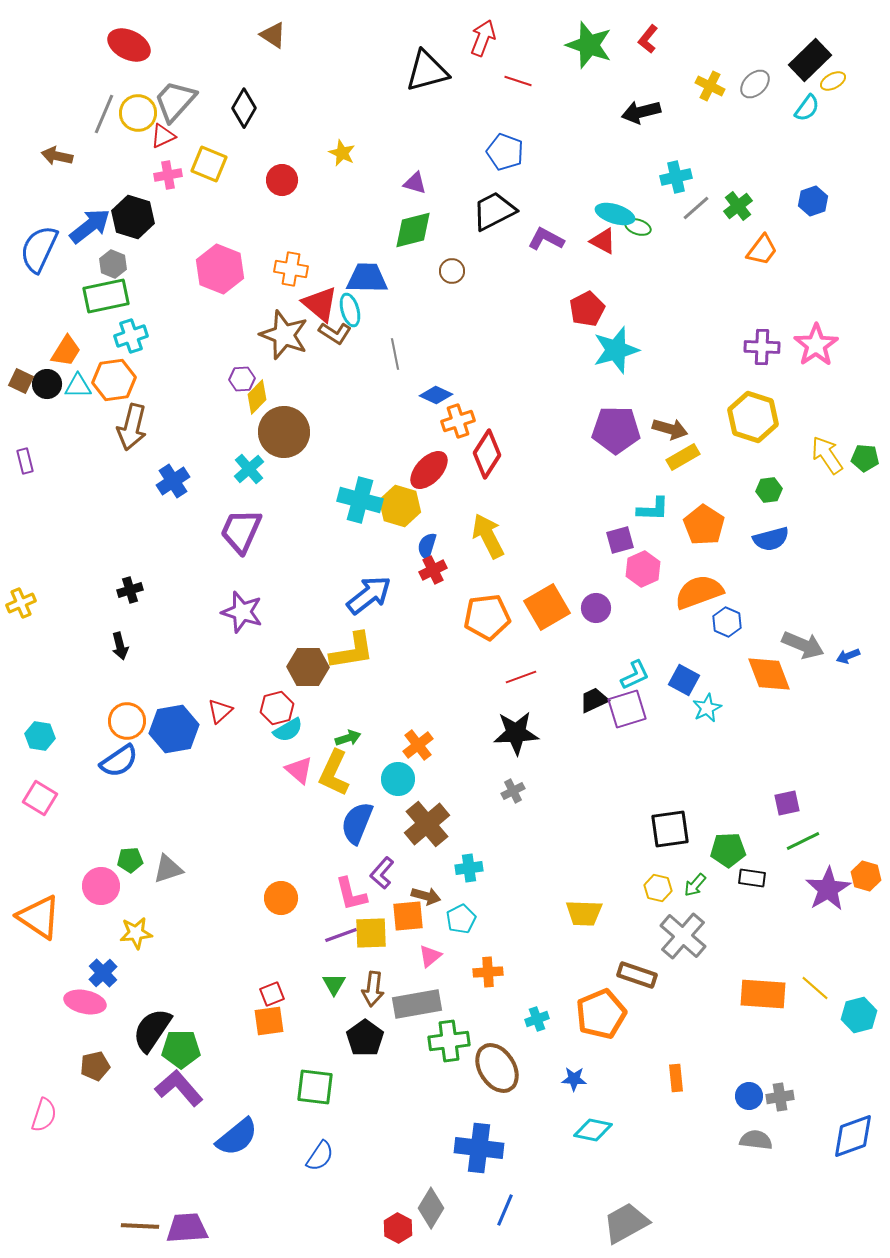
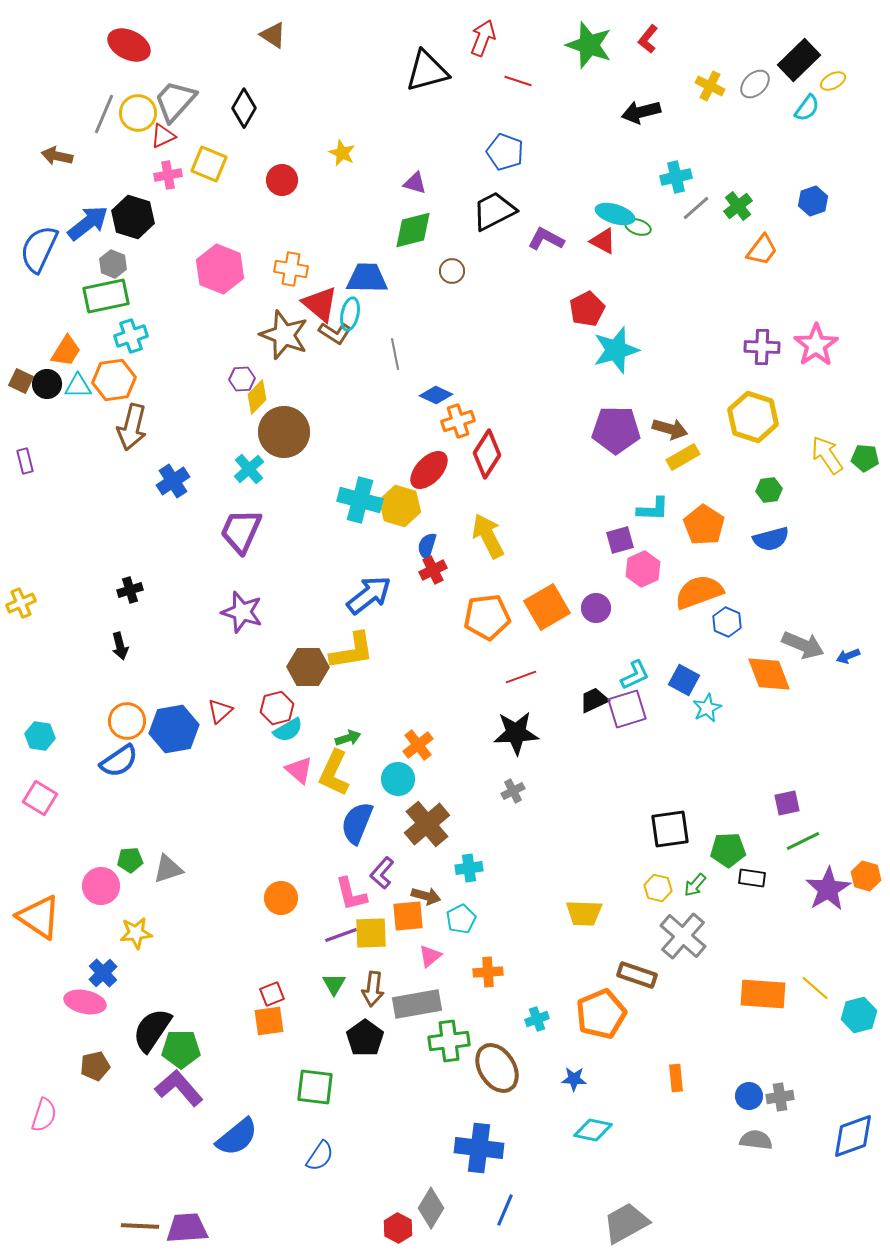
black rectangle at (810, 60): moved 11 px left
blue arrow at (90, 226): moved 2 px left, 3 px up
cyan ellipse at (350, 310): moved 4 px down; rotated 28 degrees clockwise
